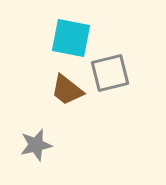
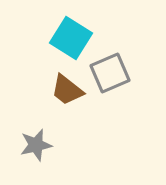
cyan square: rotated 21 degrees clockwise
gray square: rotated 9 degrees counterclockwise
